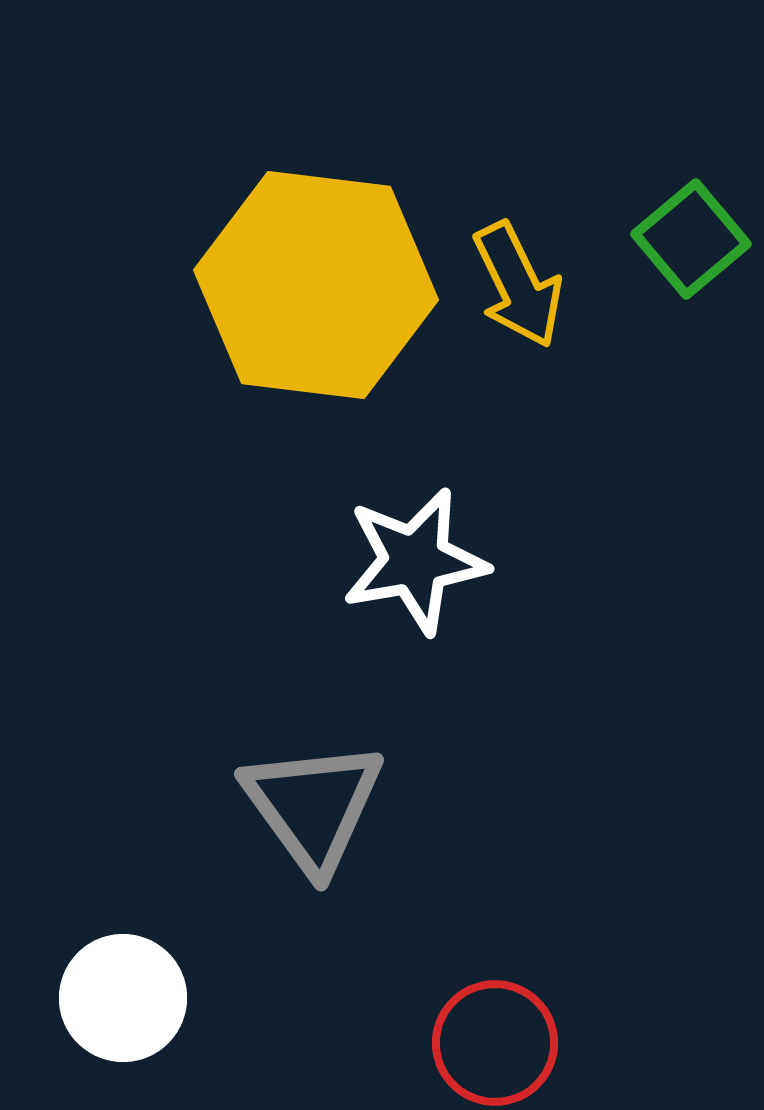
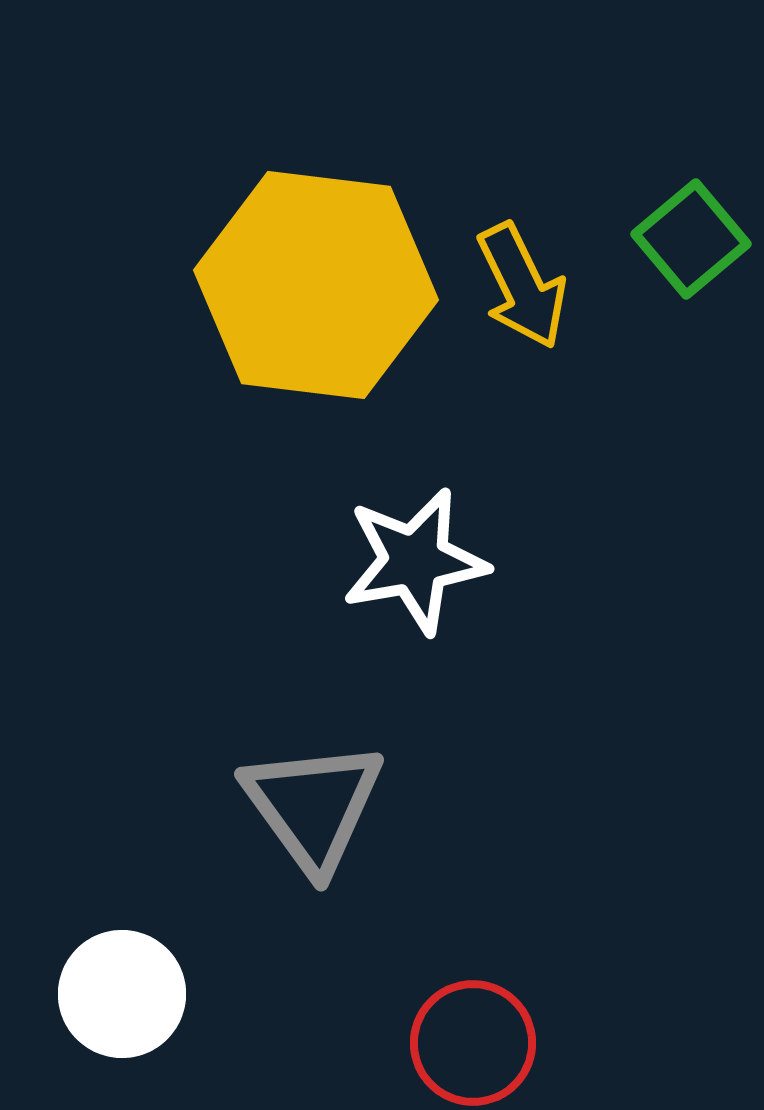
yellow arrow: moved 4 px right, 1 px down
white circle: moved 1 px left, 4 px up
red circle: moved 22 px left
